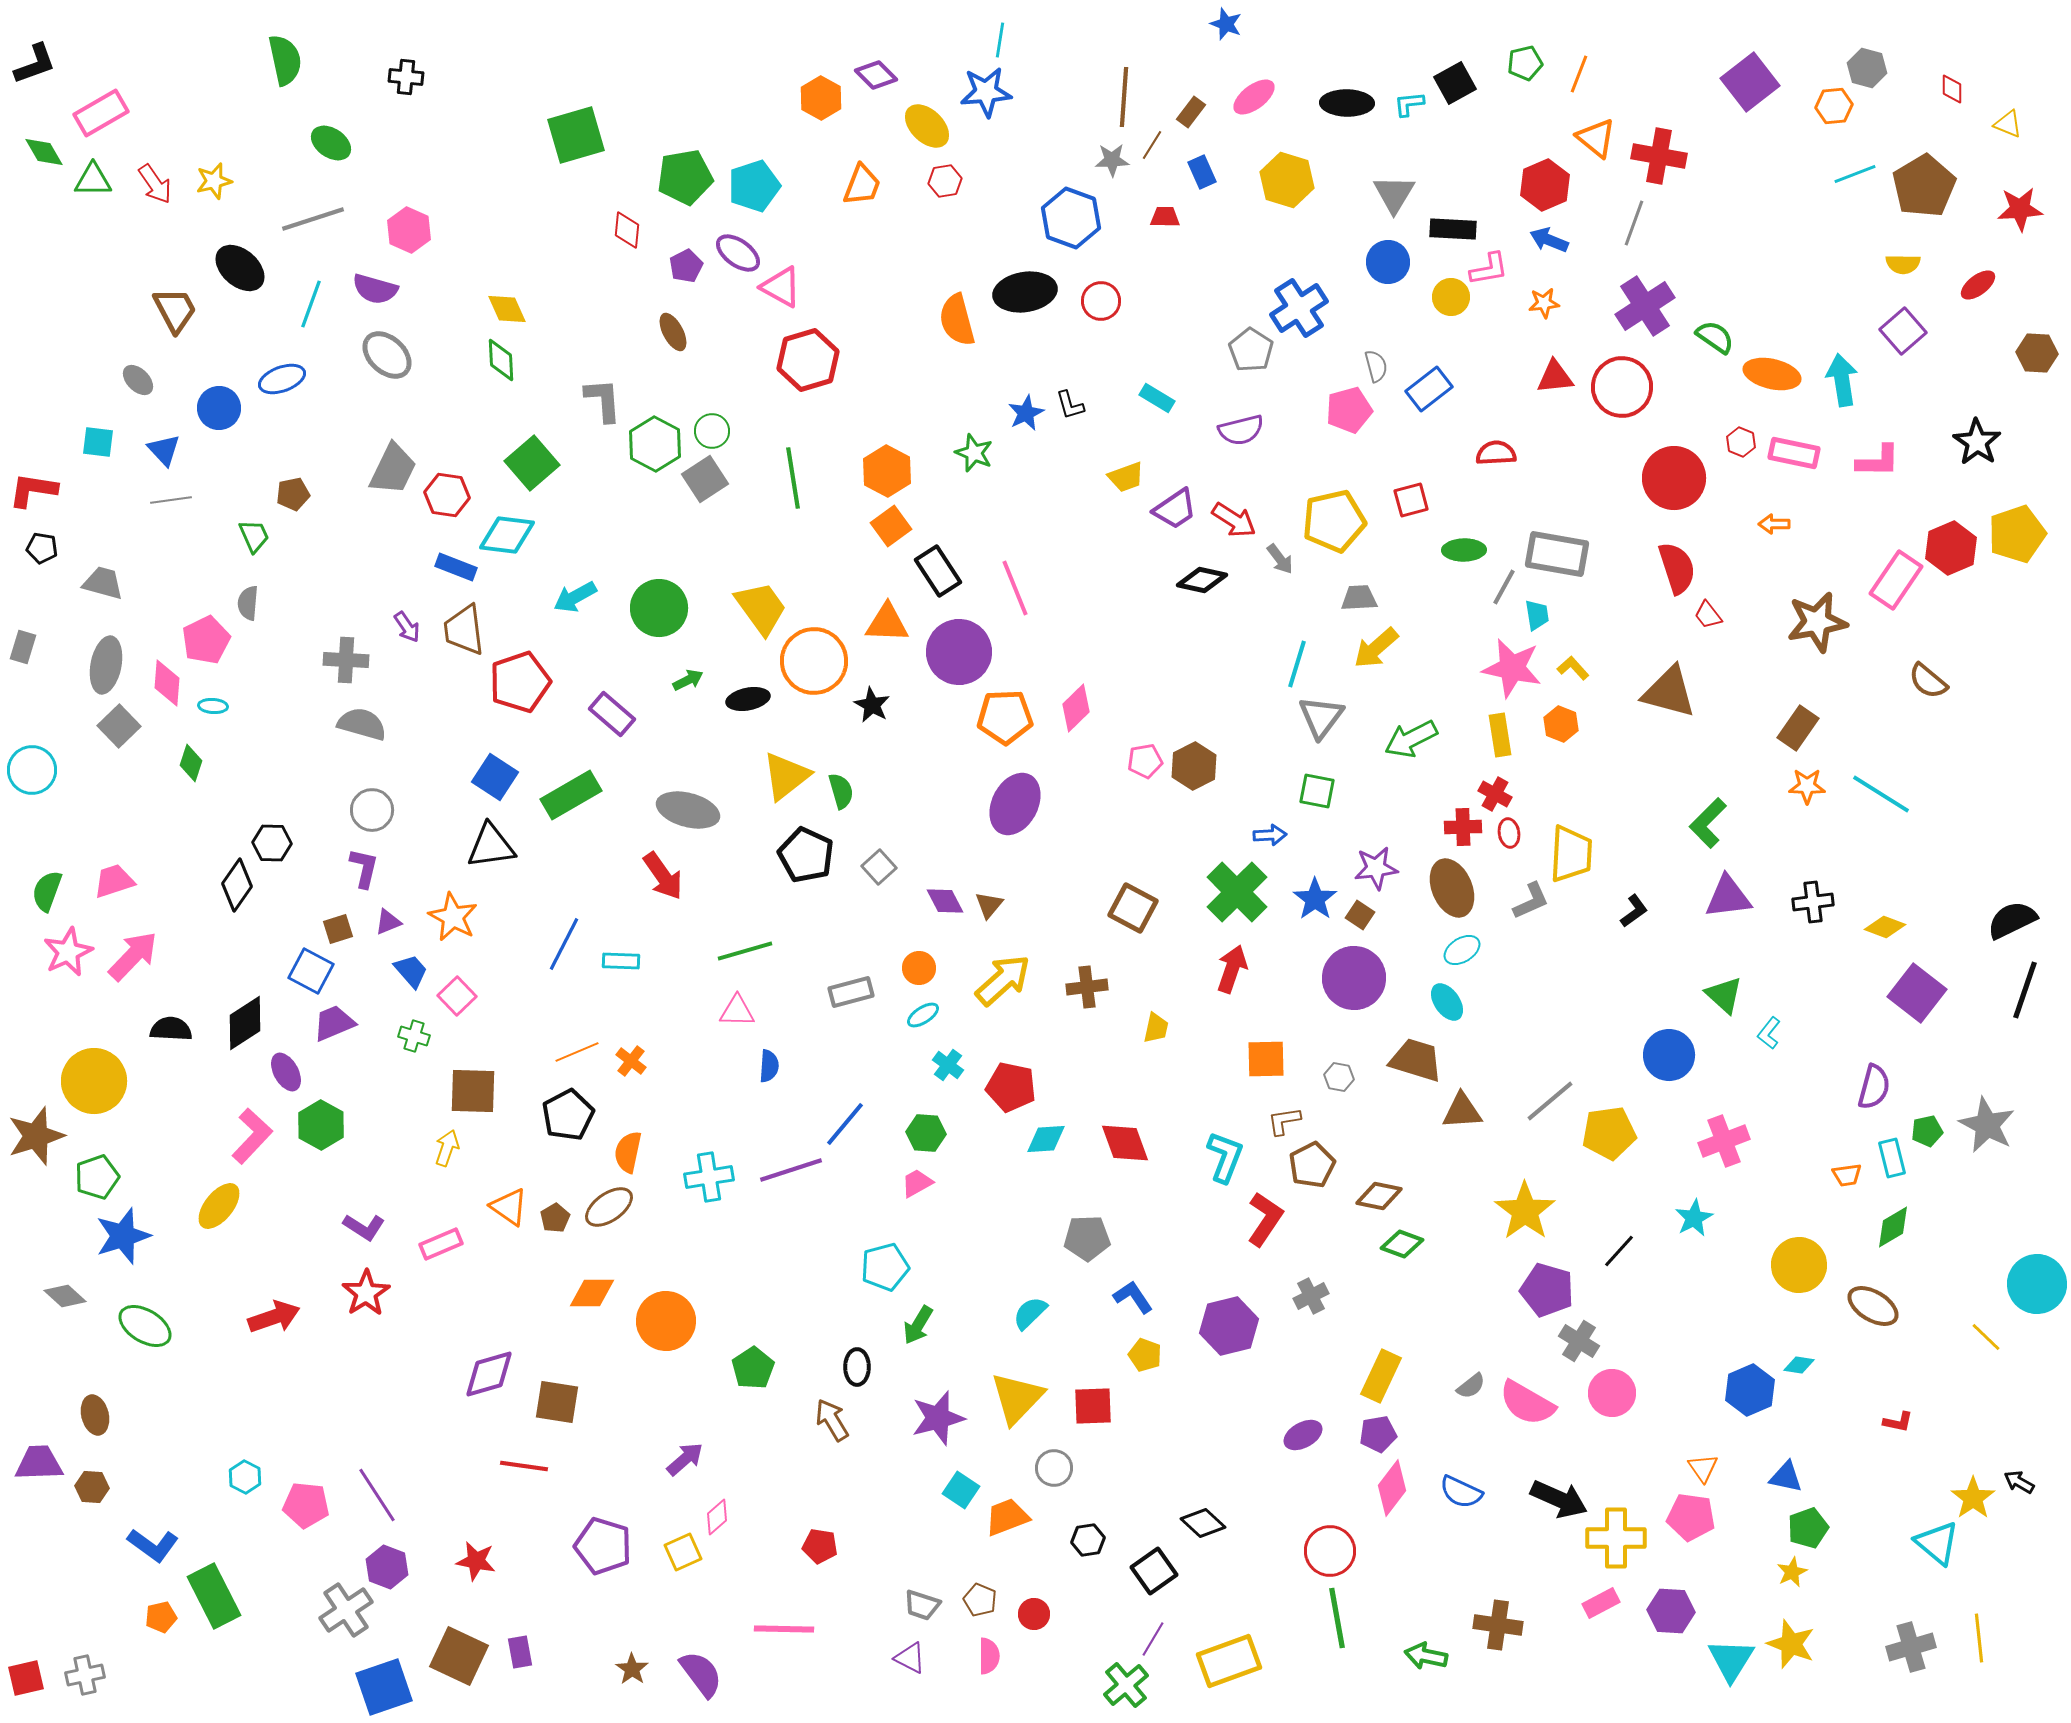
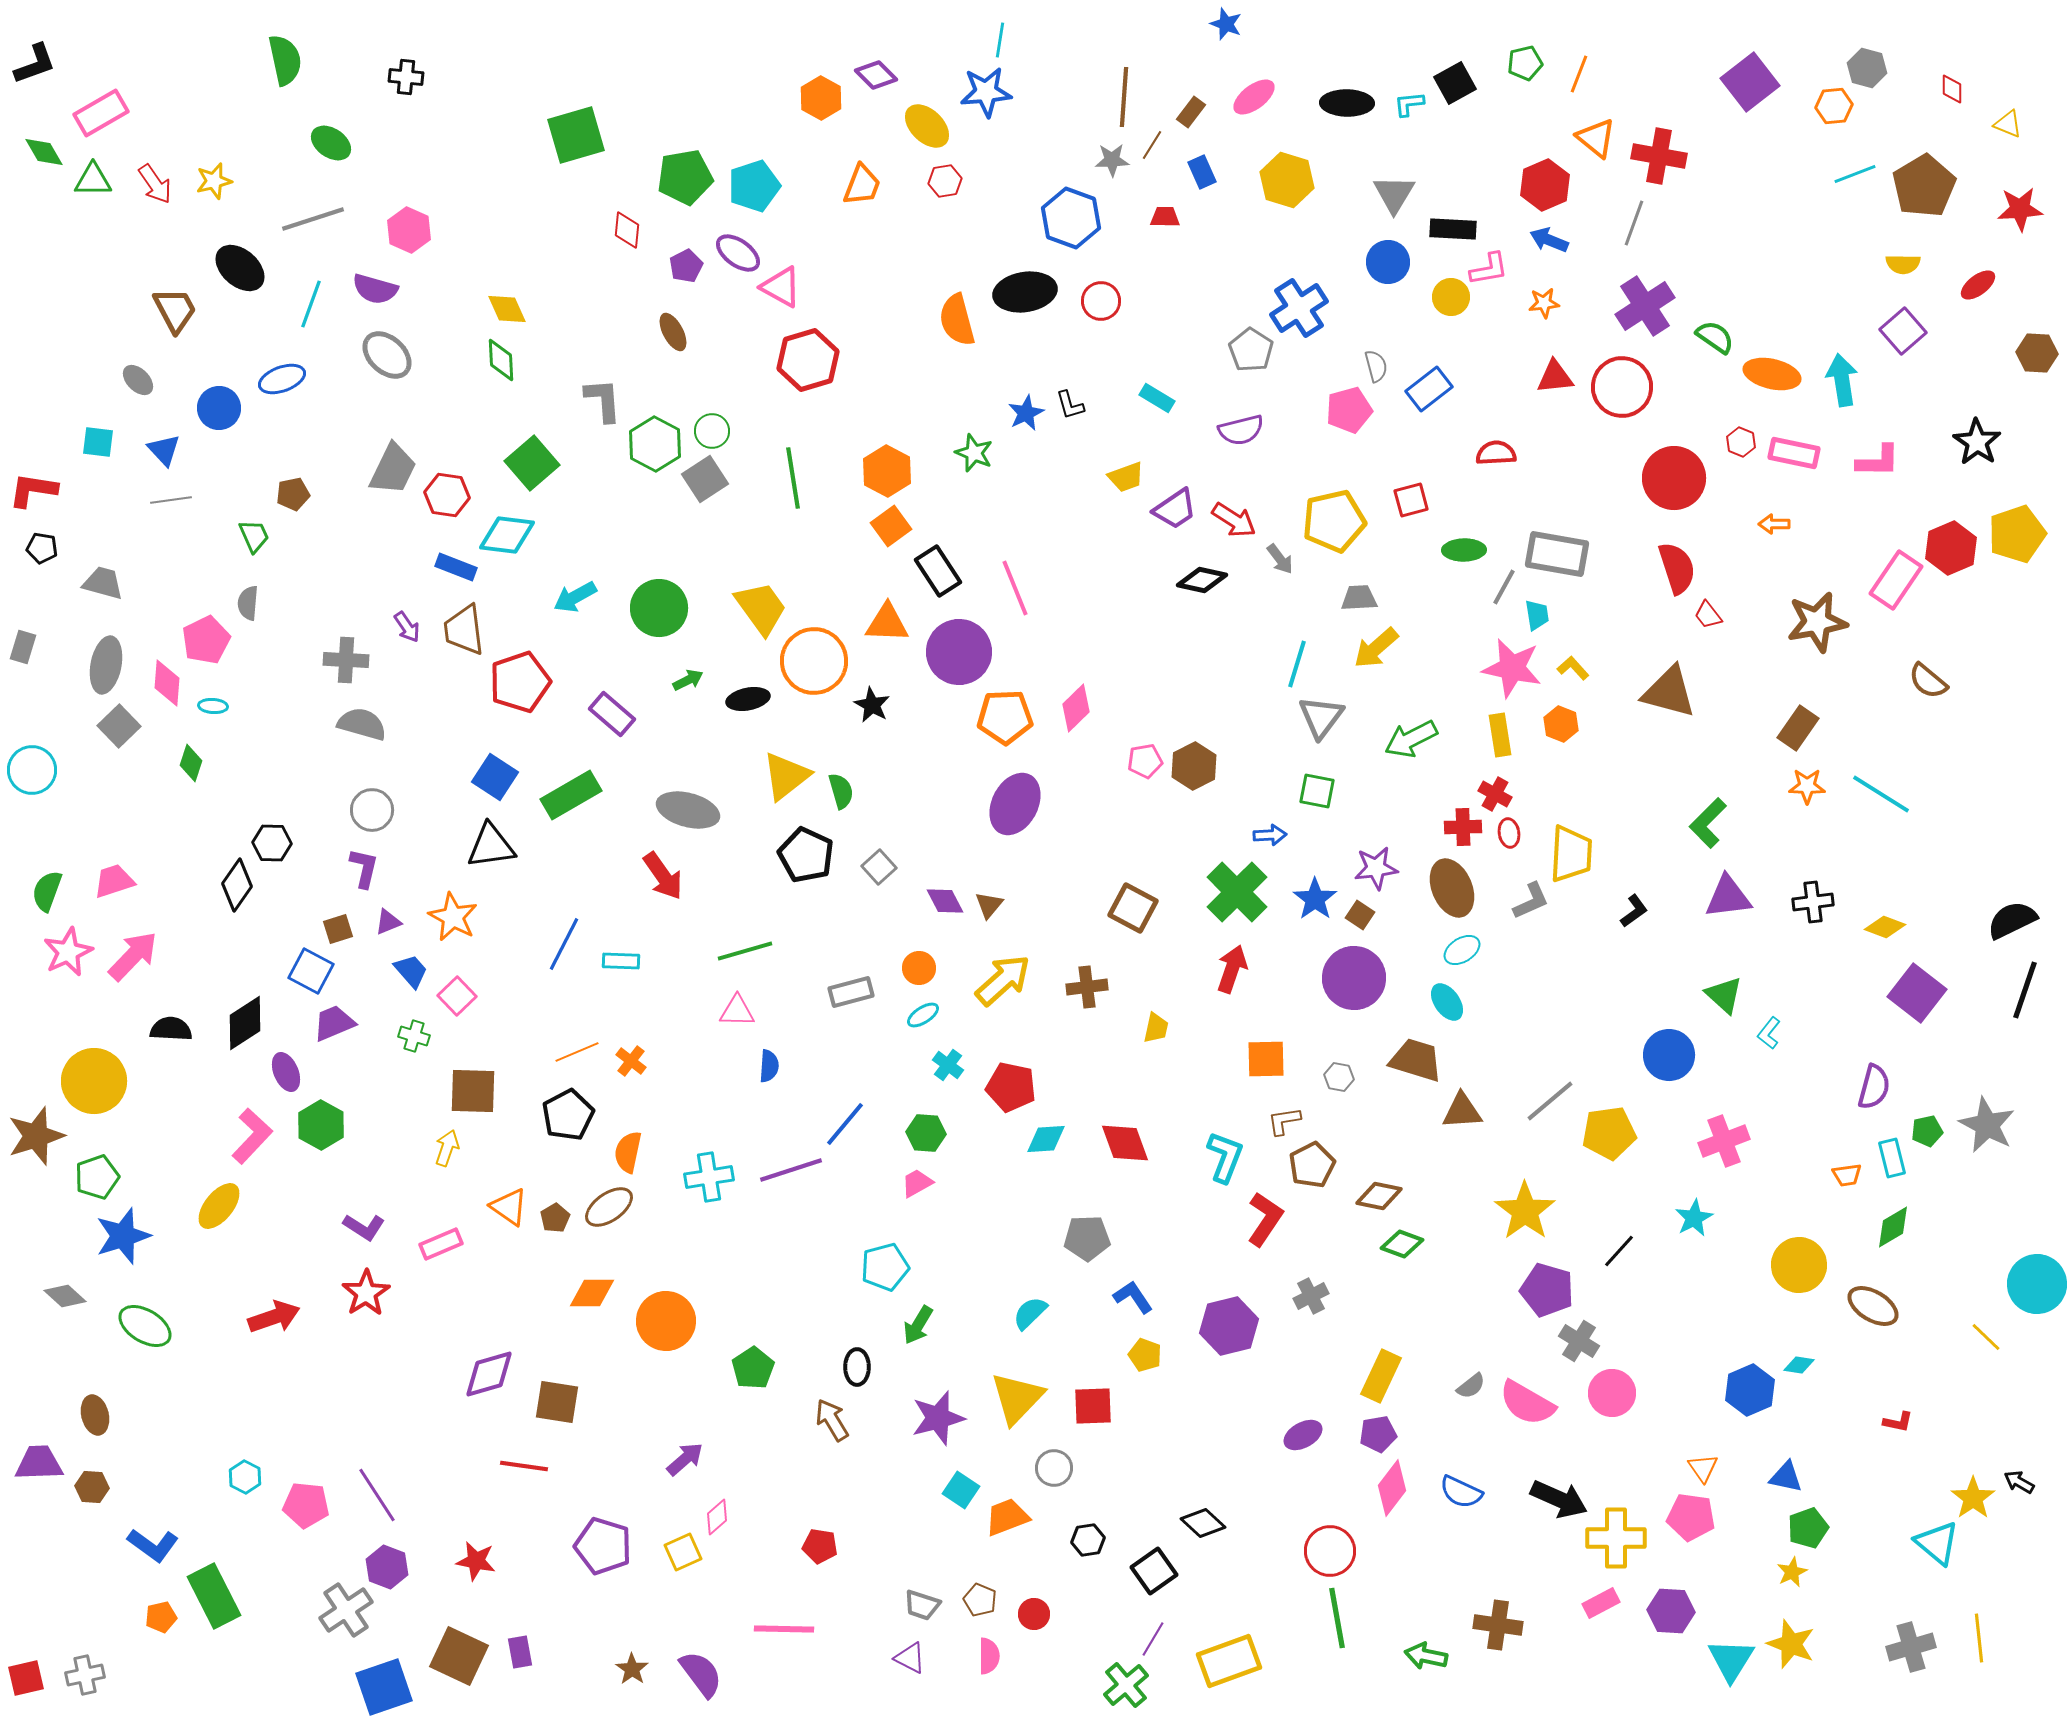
purple ellipse at (286, 1072): rotated 6 degrees clockwise
